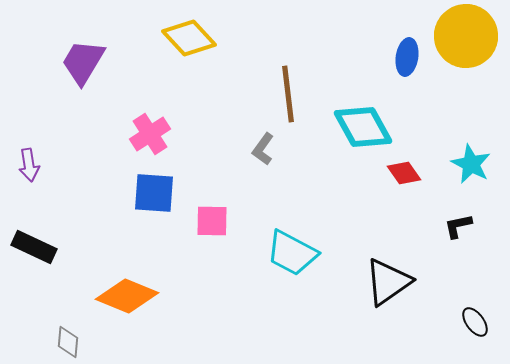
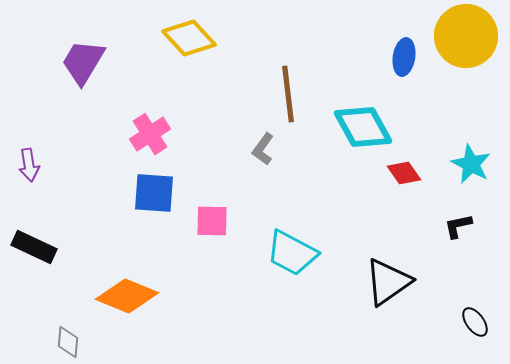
blue ellipse: moved 3 px left
